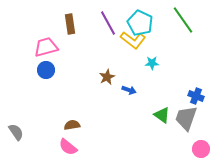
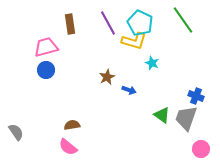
yellow L-shape: moved 1 px right, 1 px down; rotated 20 degrees counterclockwise
cyan star: rotated 24 degrees clockwise
